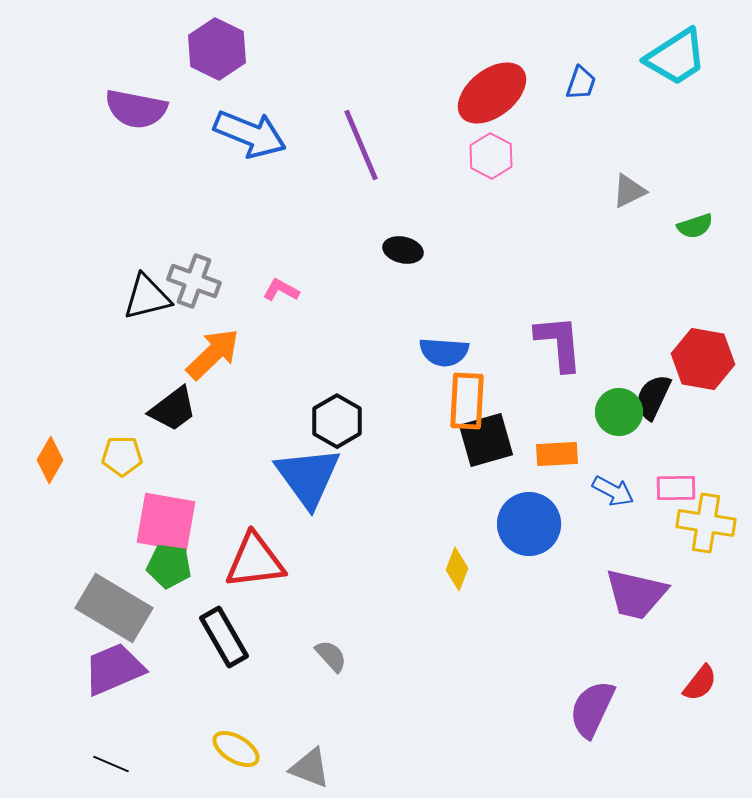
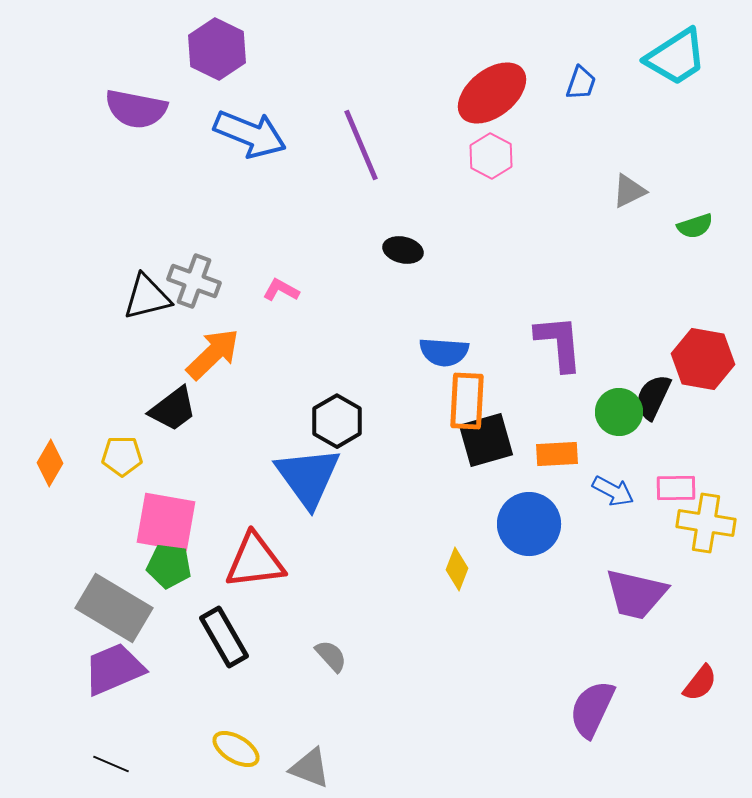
orange diamond at (50, 460): moved 3 px down
